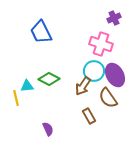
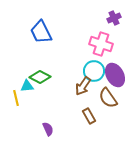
green diamond: moved 9 px left, 2 px up
